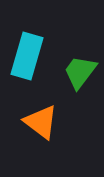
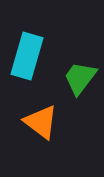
green trapezoid: moved 6 px down
